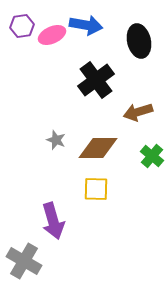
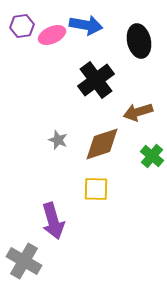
gray star: moved 2 px right
brown diamond: moved 4 px right, 4 px up; rotated 18 degrees counterclockwise
